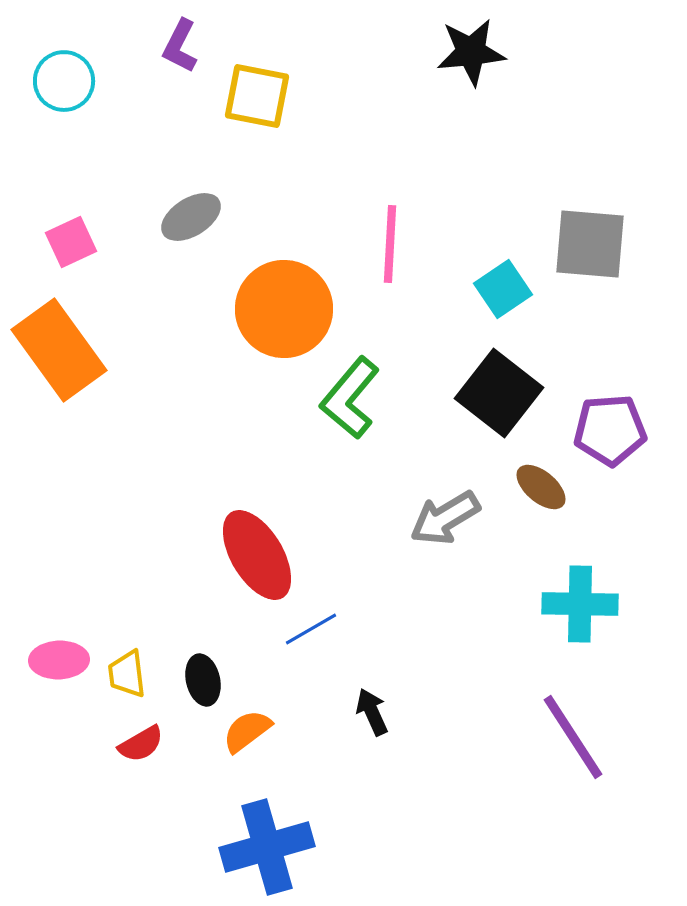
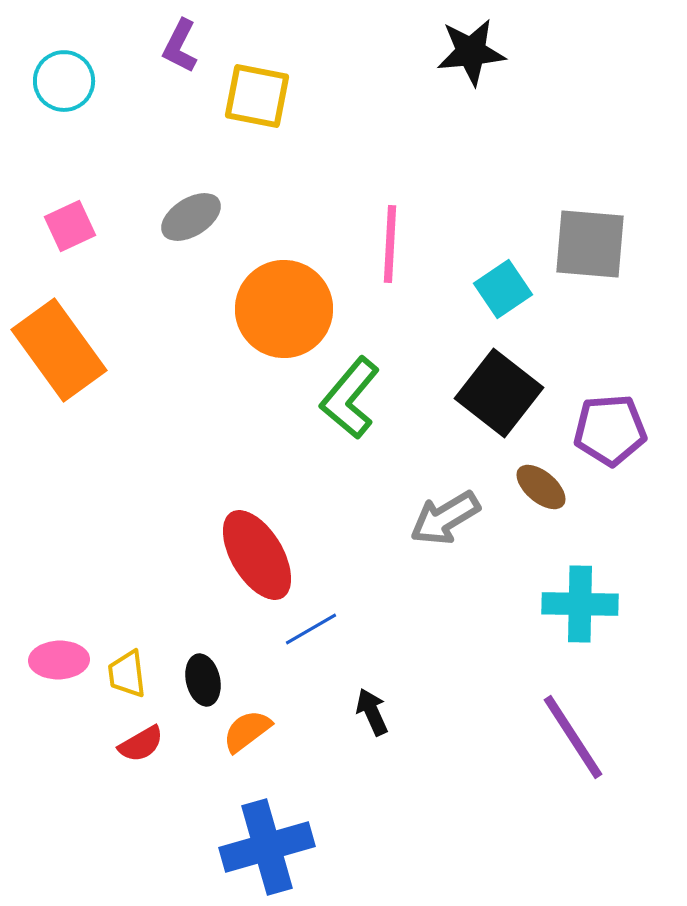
pink square: moved 1 px left, 16 px up
